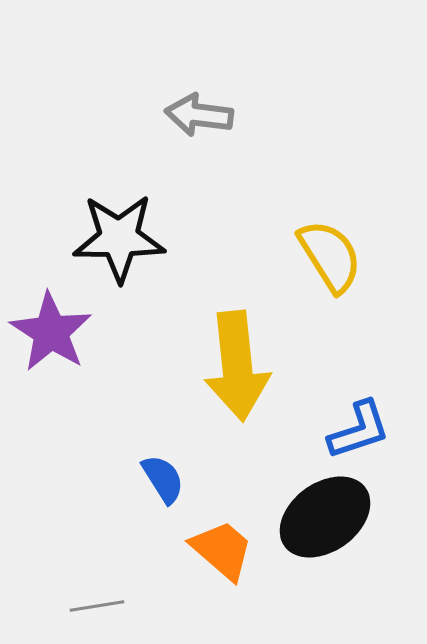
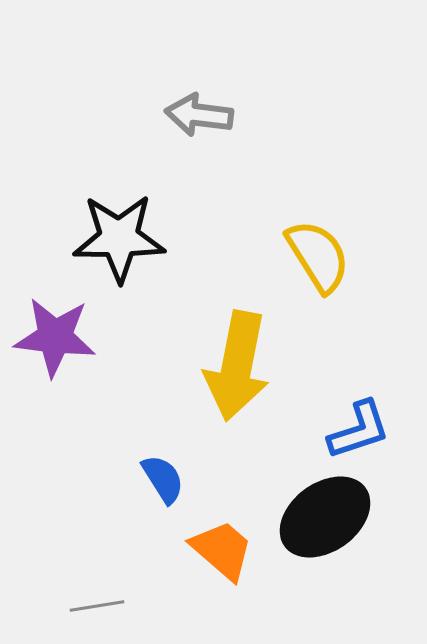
yellow semicircle: moved 12 px left
purple star: moved 4 px right, 5 px down; rotated 26 degrees counterclockwise
yellow arrow: rotated 17 degrees clockwise
